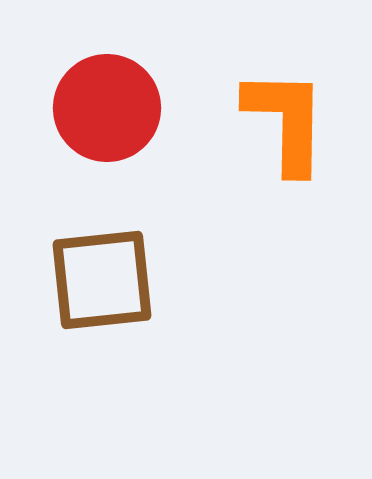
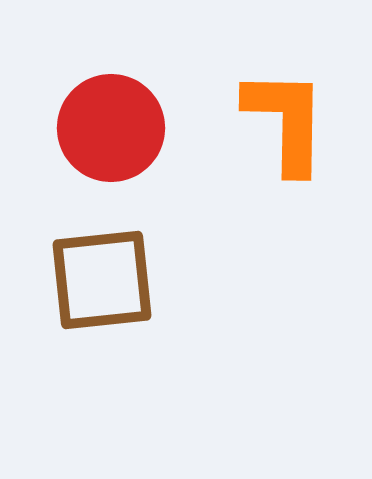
red circle: moved 4 px right, 20 px down
